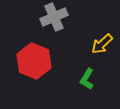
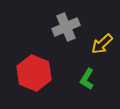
gray cross: moved 12 px right, 10 px down
red hexagon: moved 12 px down
